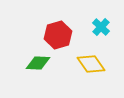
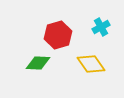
cyan cross: rotated 18 degrees clockwise
